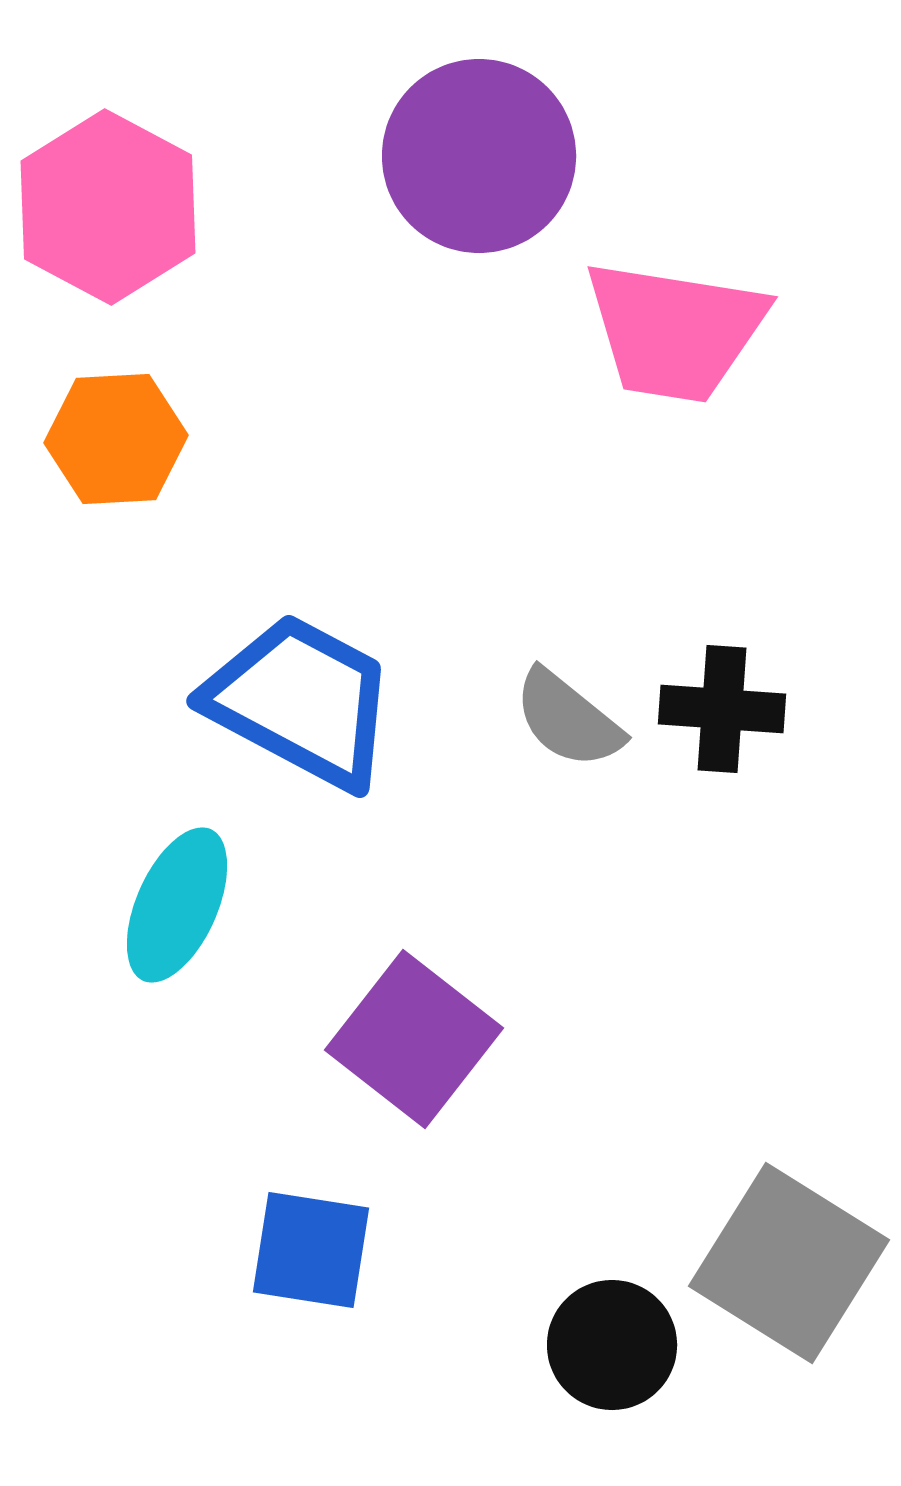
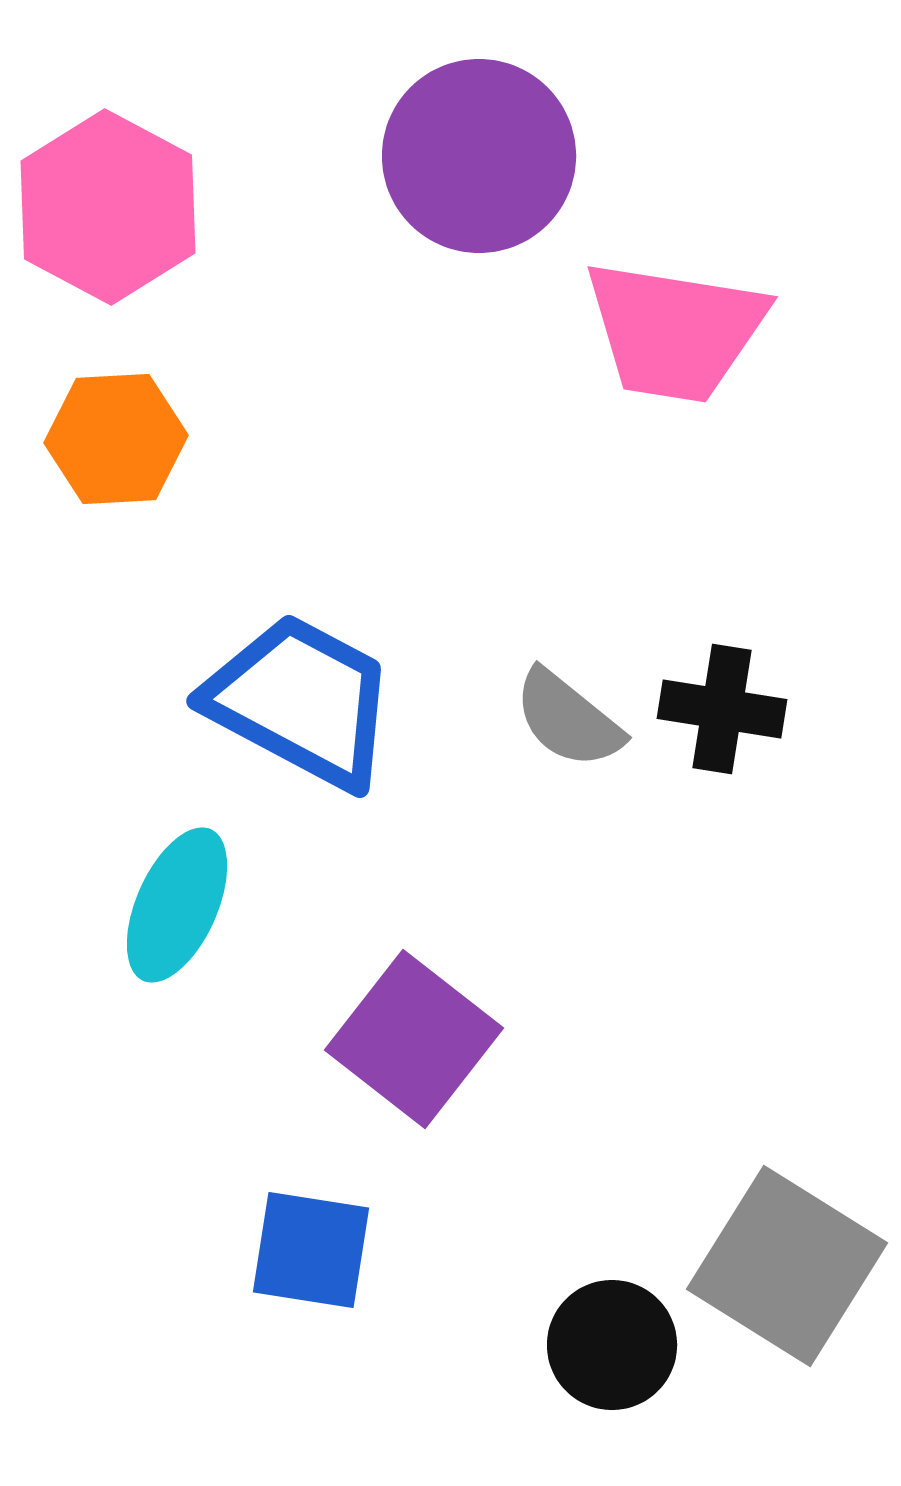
black cross: rotated 5 degrees clockwise
gray square: moved 2 px left, 3 px down
